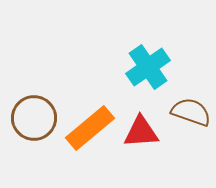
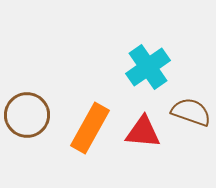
brown circle: moved 7 px left, 3 px up
orange rectangle: rotated 21 degrees counterclockwise
red triangle: moved 2 px right; rotated 9 degrees clockwise
